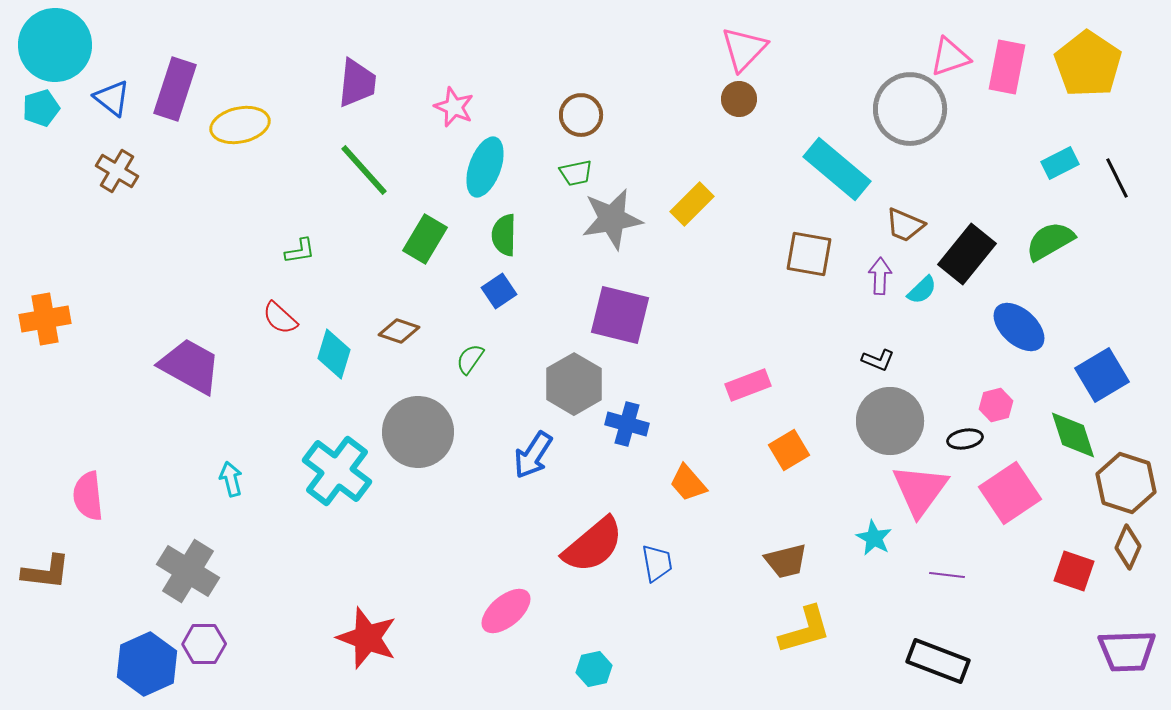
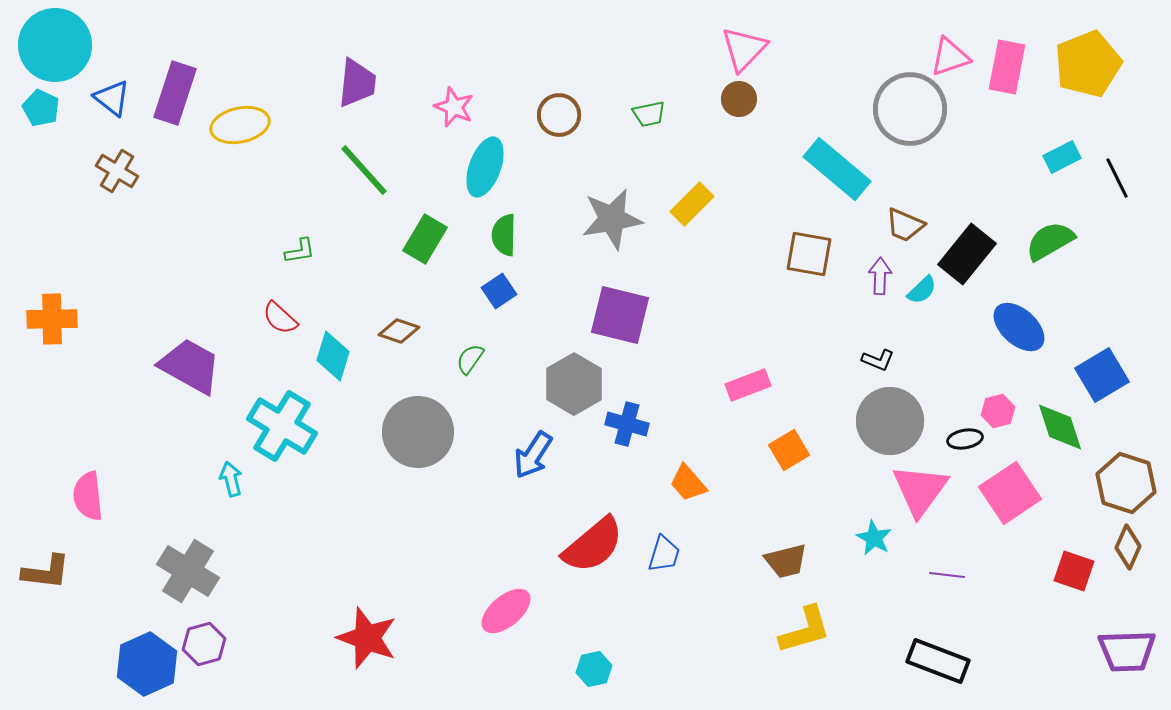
yellow pentagon at (1088, 64): rotated 16 degrees clockwise
purple rectangle at (175, 89): moved 4 px down
cyan pentagon at (41, 108): rotated 30 degrees counterclockwise
brown circle at (581, 115): moved 22 px left
cyan rectangle at (1060, 163): moved 2 px right, 6 px up
green trapezoid at (576, 173): moved 73 px right, 59 px up
orange cross at (45, 319): moved 7 px right; rotated 9 degrees clockwise
cyan diamond at (334, 354): moved 1 px left, 2 px down
pink hexagon at (996, 405): moved 2 px right, 6 px down
green diamond at (1073, 435): moved 13 px left, 8 px up
cyan cross at (337, 471): moved 55 px left, 45 px up; rotated 6 degrees counterclockwise
blue trapezoid at (657, 563): moved 7 px right, 9 px up; rotated 27 degrees clockwise
purple hexagon at (204, 644): rotated 15 degrees counterclockwise
